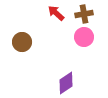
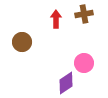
red arrow: moved 6 px down; rotated 48 degrees clockwise
pink circle: moved 26 px down
